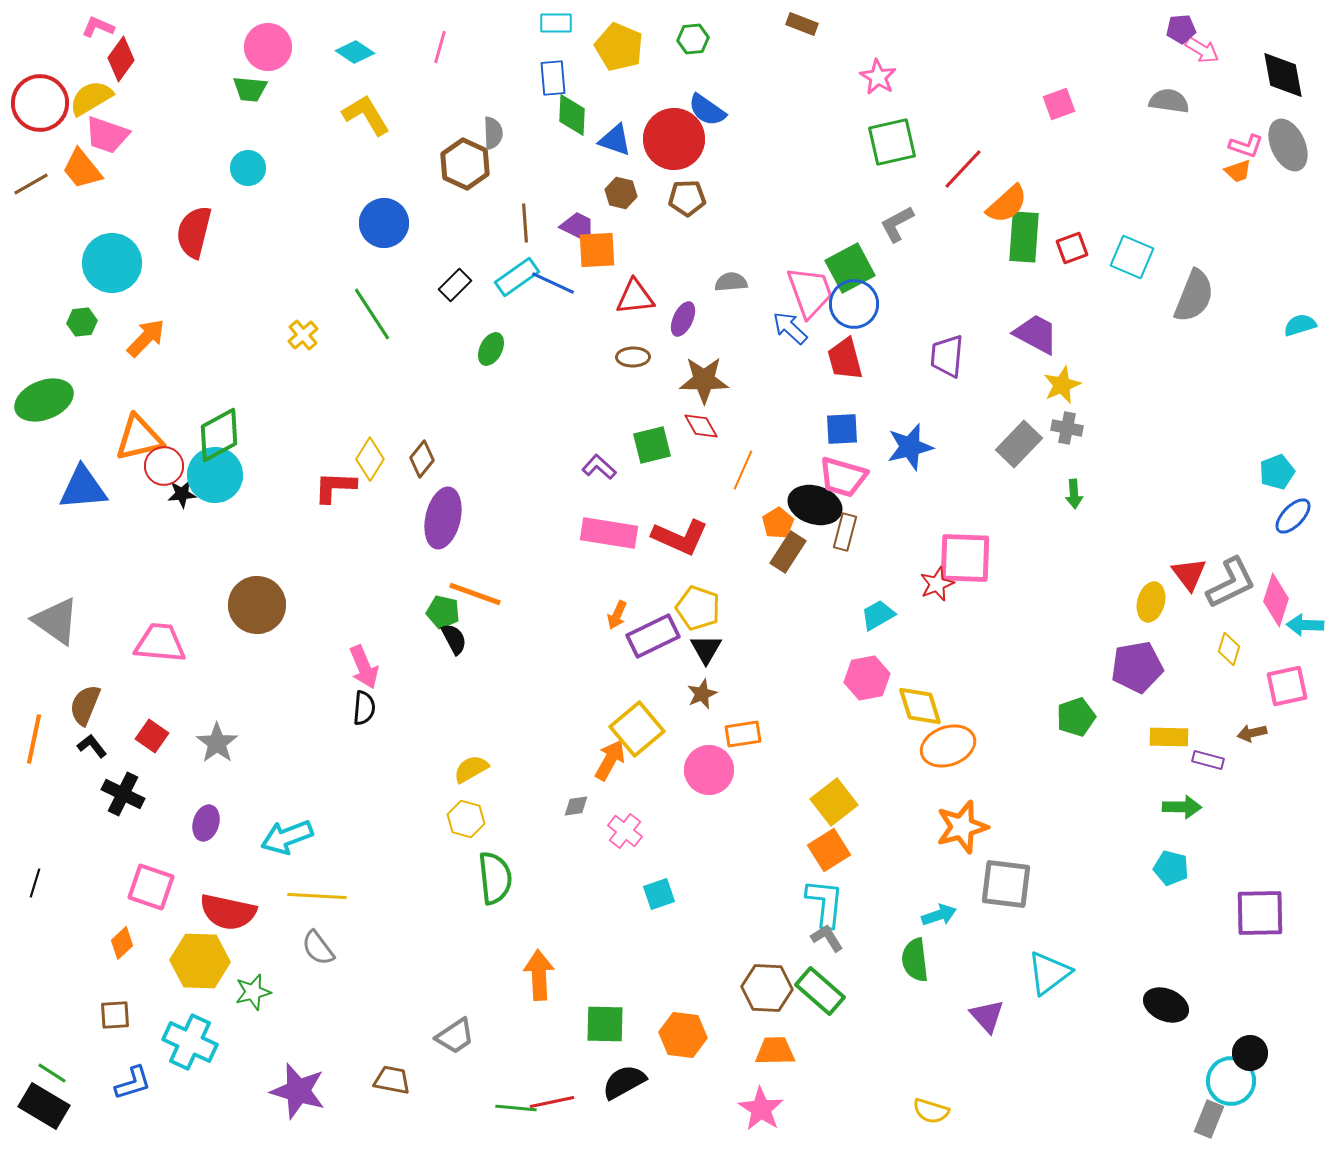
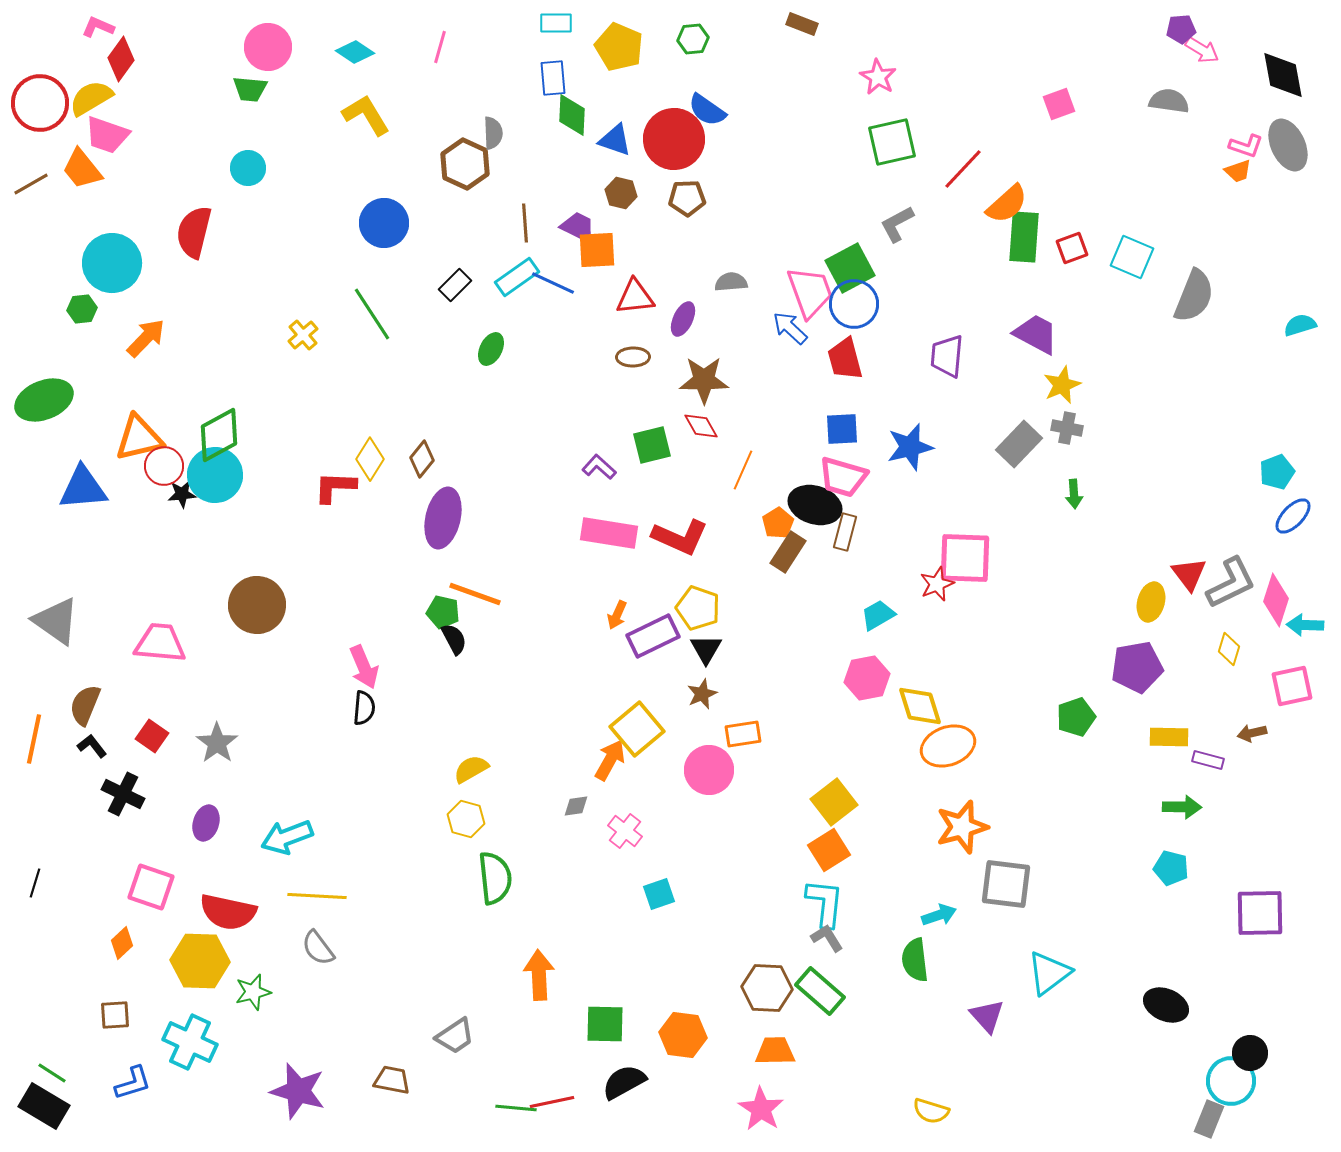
green hexagon at (82, 322): moved 13 px up
pink square at (1287, 686): moved 5 px right
